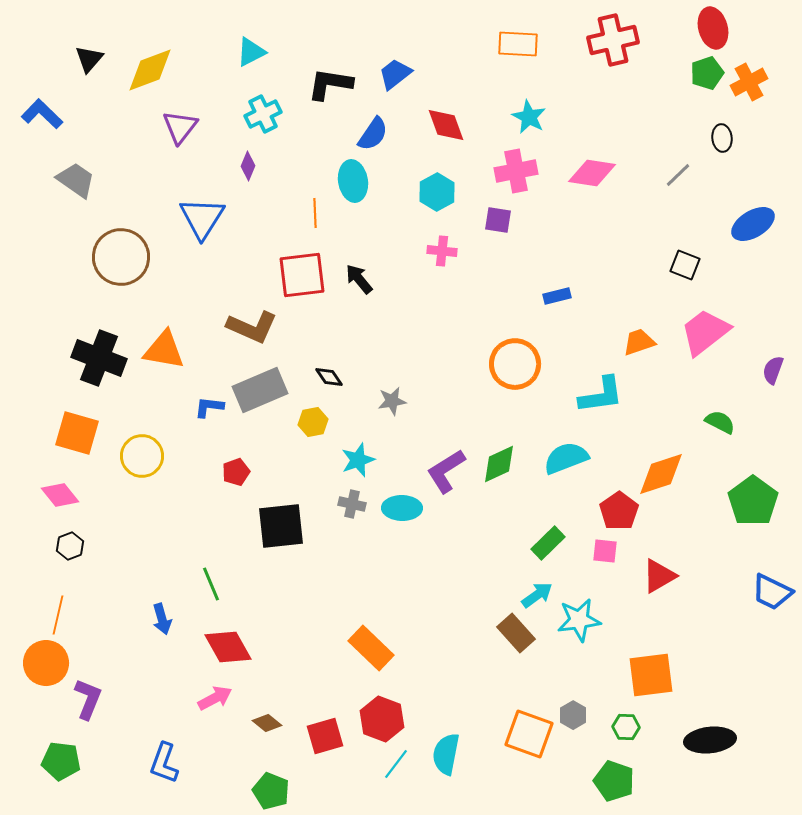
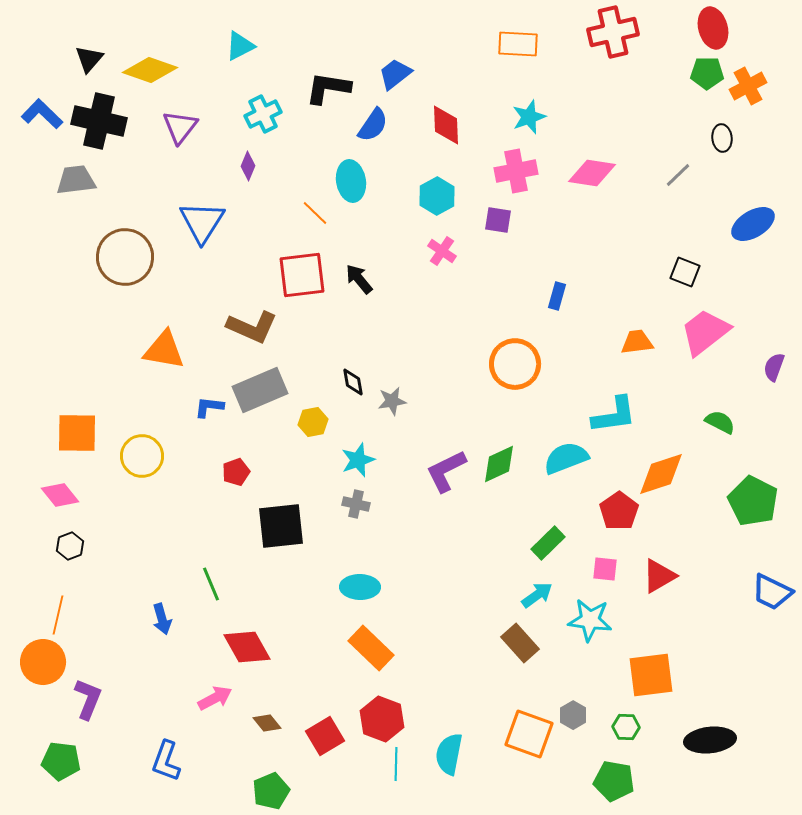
red cross at (613, 40): moved 8 px up
cyan triangle at (251, 52): moved 11 px left, 6 px up
yellow diamond at (150, 70): rotated 40 degrees clockwise
green pentagon at (707, 73): rotated 20 degrees clockwise
orange cross at (749, 82): moved 1 px left, 4 px down
black L-shape at (330, 84): moved 2 px left, 4 px down
cyan star at (529, 117): rotated 24 degrees clockwise
red diamond at (446, 125): rotated 18 degrees clockwise
blue semicircle at (373, 134): moved 9 px up
gray trapezoid at (76, 180): rotated 42 degrees counterclockwise
cyan ellipse at (353, 181): moved 2 px left
cyan hexagon at (437, 192): moved 4 px down
orange line at (315, 213): rotated 44 degrees counterclockwise
blue triangle at (202, 218): moved 4 px down
pink cross at (442, 251): rotated 28 degrees clockwise
brown circle at (121, 257): moved 4 px right
black square at (685, 265): moved 7 px down
blue rectangle at (557, 296): rotated 60 degrees counterclockwise
orange trapezoid at (639, 342): moved 2 px left; rotated 12 degrees clockwise
black cross at (99, 358): moved 237 px up; rotated 8 degrees counterclockwise
purple semicircle at (773, 370): moved 1 px right, 3 px up
black diamond at (329, 377): moved 24 px right, 5 px down; rotated 24 degrees clockwise
cyan L-shape at (601, 395): moved 13 px right, 20 px down
orange square at (77, 433): rotated 15 degrees counterclockwise
purple L-shape at (446, 471): rotated 6 degrees clockwise
green pentagon at (753, 501): rotated 9 degrees counterclockwise
gray cross at (352, 504): moved 4 px right
cyan ellipse at (402, 508): moved 42 px left, 79 px down
pink square at (605, 551): moved 18 px down
cyan star at (579, 620): moved 11 px right; rotated 15 degrees clockwise
brown rectangle at (516, 633): moved 4 px right, 10 px down
red diamond at (228, 647): moved 19 px right
orange circle at (46, 663): moved 3 px left, 1 px up
brown diamond at (267, 723): rotated 12 degrees clockwise
red square at (325, 736): rotated 15 degrees counterclockwise
cyan semicircle at (446, 754): moved 3 px right
blue L-shape at (164, 763): moved 2 px right, 2 px up
cyan line at (396, 764): rotated 36 degrees counterclockwise
green pentagon at (614, 781): rotated 9 degrees counterclockwise
green pentagon at (271, 791): rotated 27 degrees clockwise
